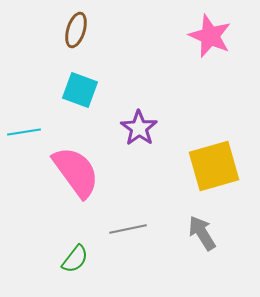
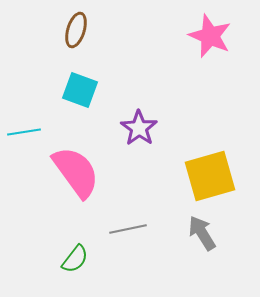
yellow square: moved 4 px left, 10 px down
